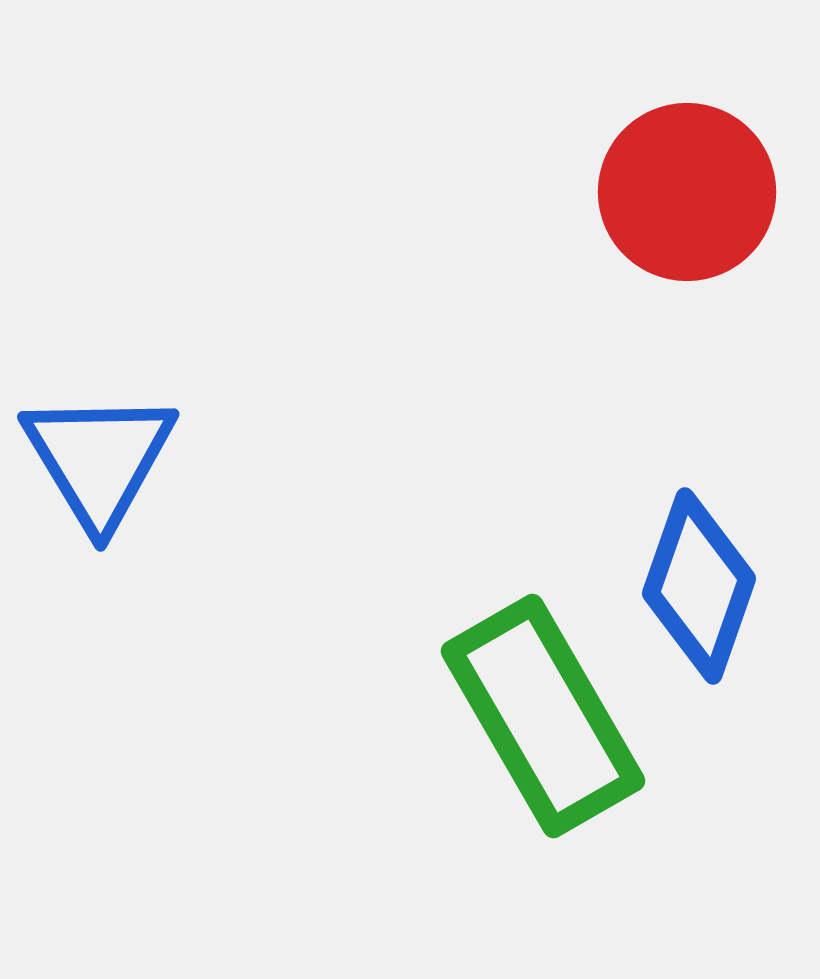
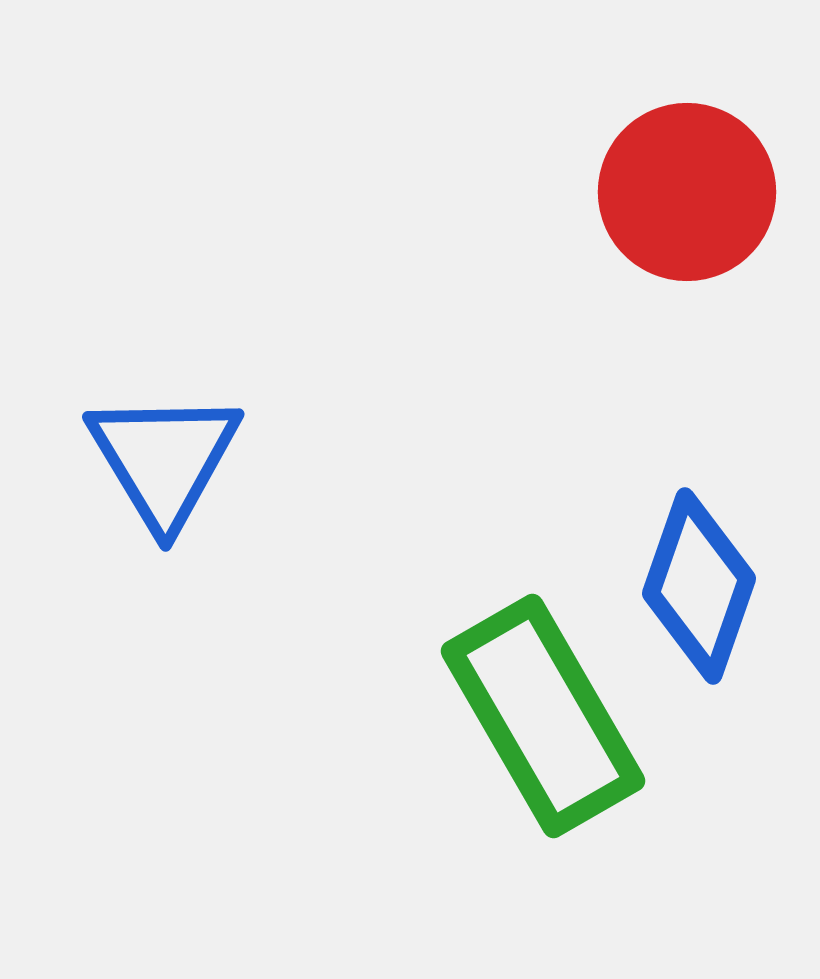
blue triangle: moved 65 px right
